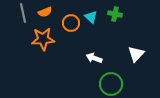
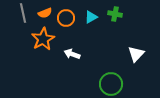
orange semicircle: moved 1 px down
cyan triangle: rotated 48 degrees clockwise
orange circle: moved 5 px left, 5 px up
orange star: rotated 25 degrees counterclockwise
white arrow: moved 22 px left, 4 px up
